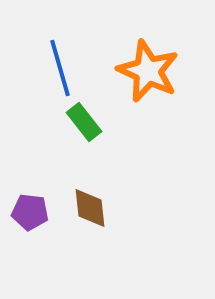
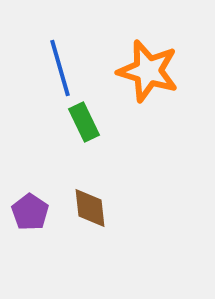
orange star: rotated 8 degrees counterclockwise
green rectangle: rotated 12 degrees clockwise
purple pentagon: rotated 27 degrees clockwise
